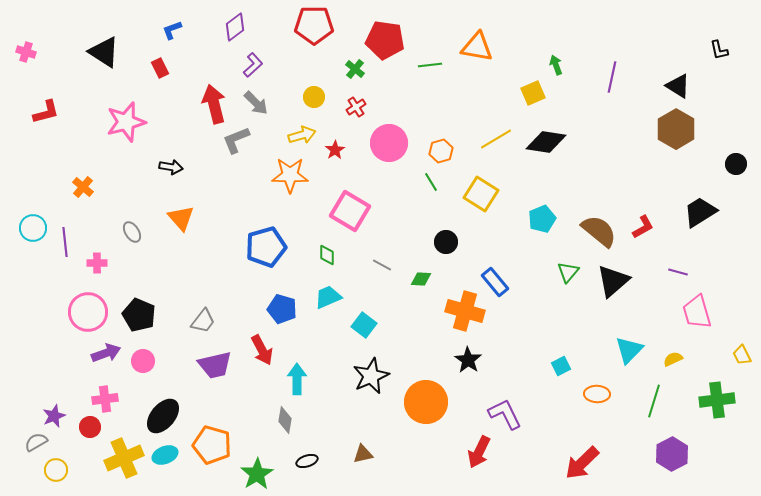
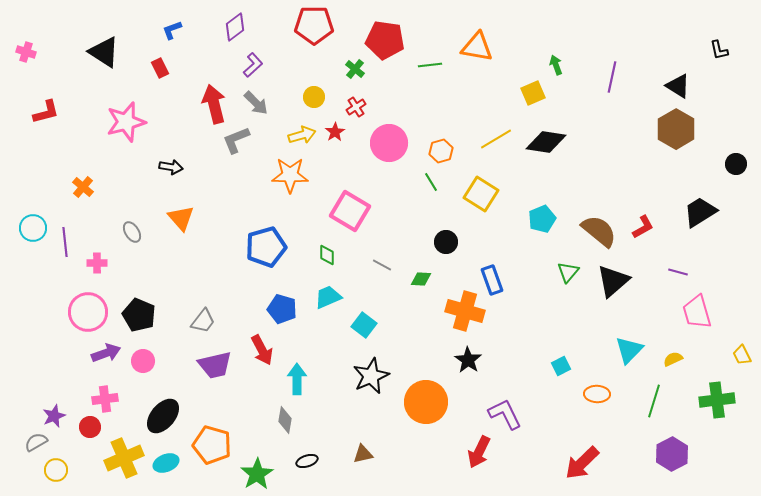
red star at (335, 150): moved 18 px up
blue rectangle at (495, 282): moved 3 px left, 2 px up; rotated 20 degrees clockwise
cyan ellipse at (165, 455): moved 1 px right, 8 px down
